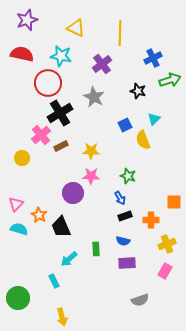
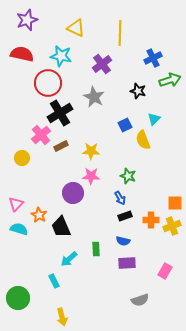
orange square: moved 1 px right, 1 px down
yellow cross: moved 5 px right, 18 px up
